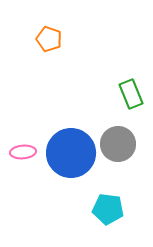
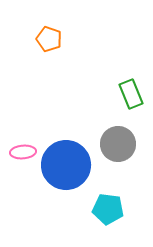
blue circle: moved 5 px left, 12 px down
